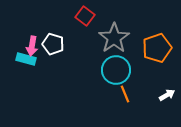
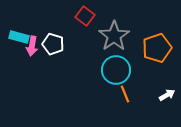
gray star: moved 2 px up
cyan rectangle: moved 7 px left, 22 px up
